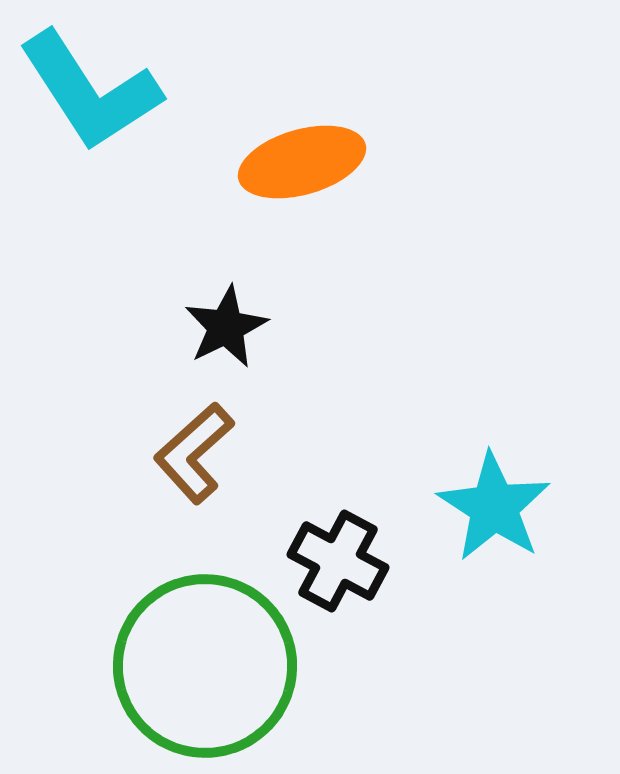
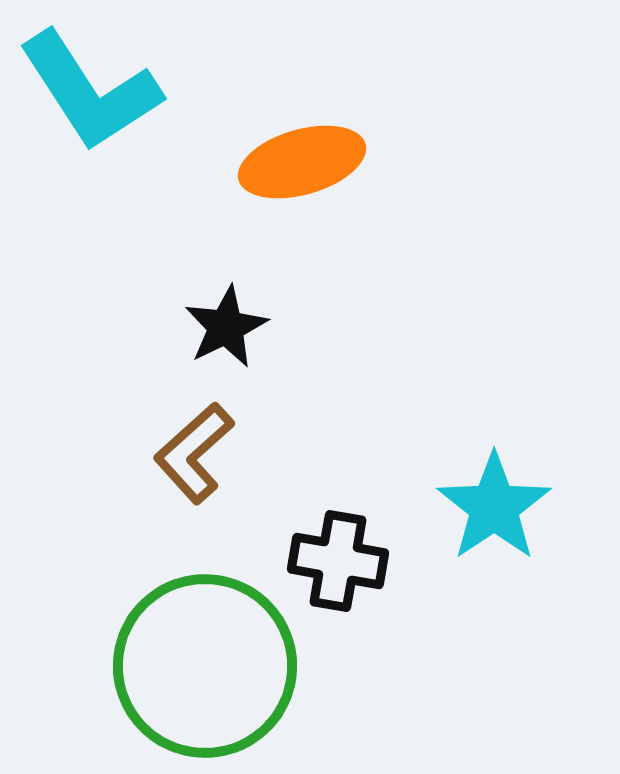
cyan star: rotated 5 degrees clockwise
black cross: rotated 18 degrees counterclockwise
